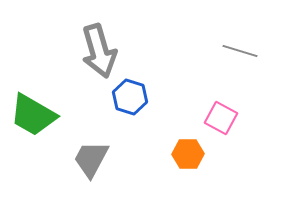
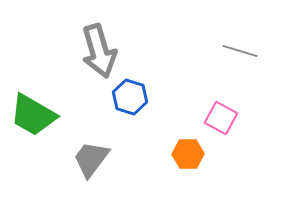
gray trapezoid: rotated 9 degrees clockwise
